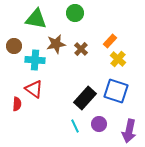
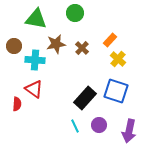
orange rectangle: moved 1 px up
brown cross: moved 1 px right, 1 px up
purple circle: moved 1 px down
